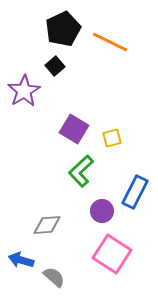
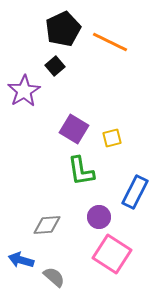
green L-shape: rotated 56 degrees counterclockwise
purple circle: moved 3 px left, 6 px down
